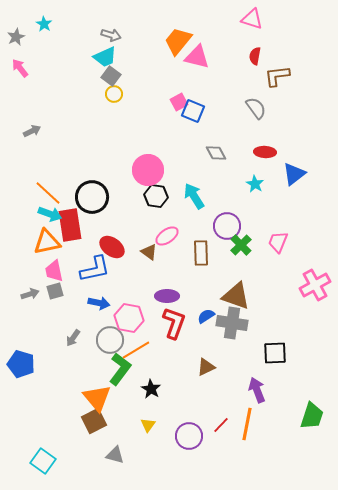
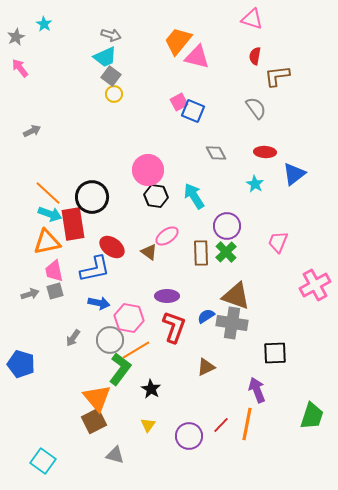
red rectangle at (70, 225): moved 3 px right, 1 px up
green cross at (241, 245): moved 15 px left, 7 px down
red L-shape at (174, 323): moved 4 px down
